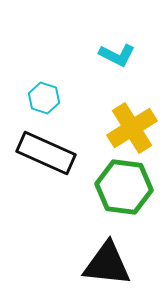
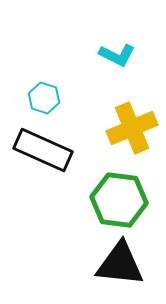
yellow cross: rotated 9 degrees clockwise
black rectangle: moved 3 px left, 3 px up
green hexagon: moved 5 px left, 13 px down
black triangle: moved 13 px right
